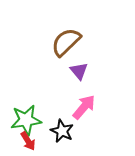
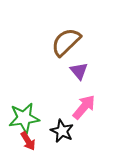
green star: moved 2 px left, 2 px up
